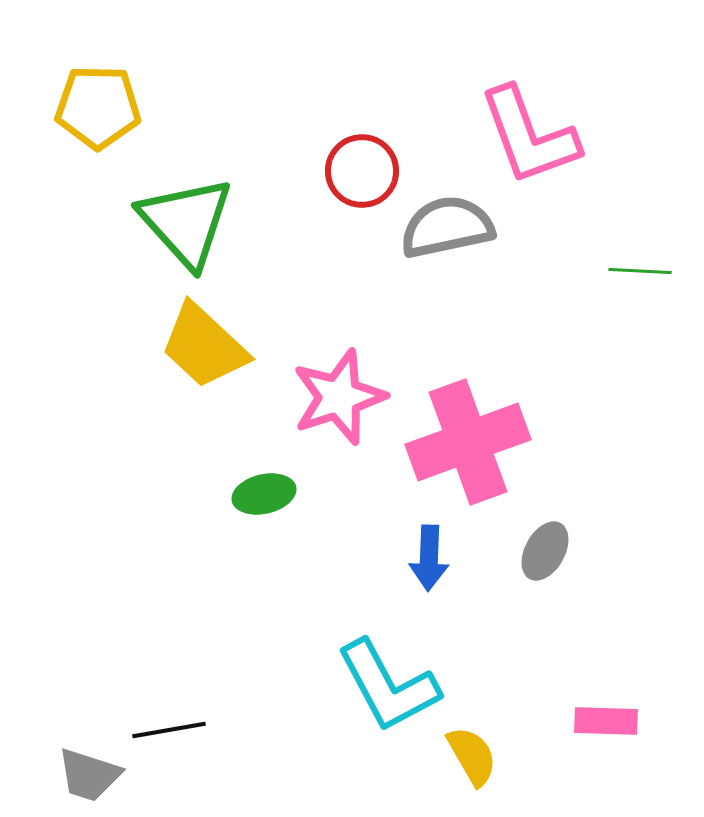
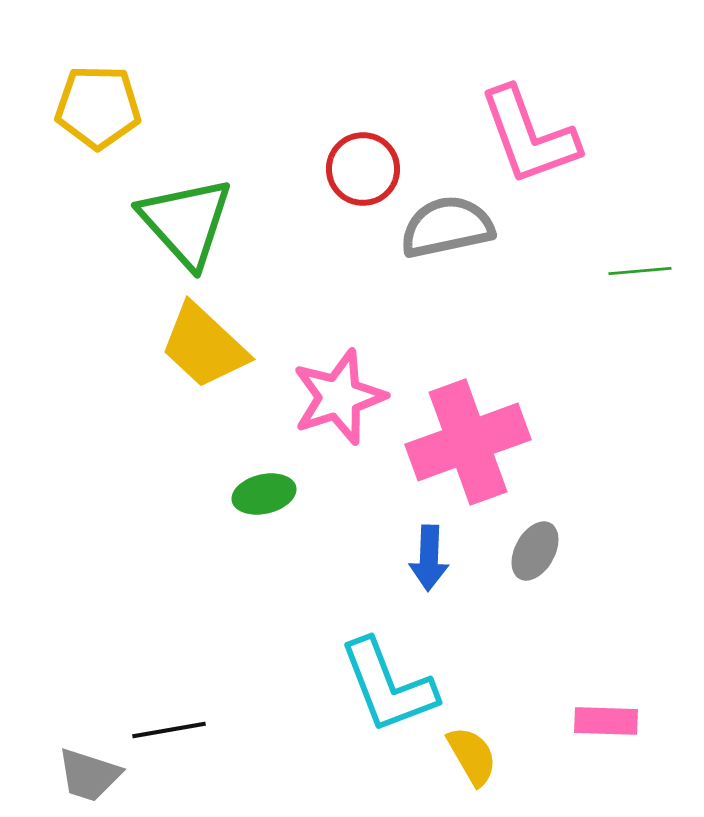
red circle: moved 1 px right, 2 px up
green line: rotated 8 degrees counterclockwise
gray ellipse: moved 10 px left
cyan L-shape: rotated 7 degrees clockwise
